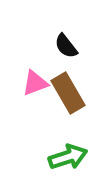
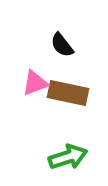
black semicircle: moved 4 px left, 1 px up
brown rectangle: rotated 48 degrees counterclockwise
